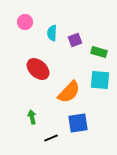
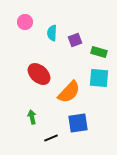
red ellipse: moved 1 px right, 5 px down
cyan square: moved 1 px left, 2 px up
